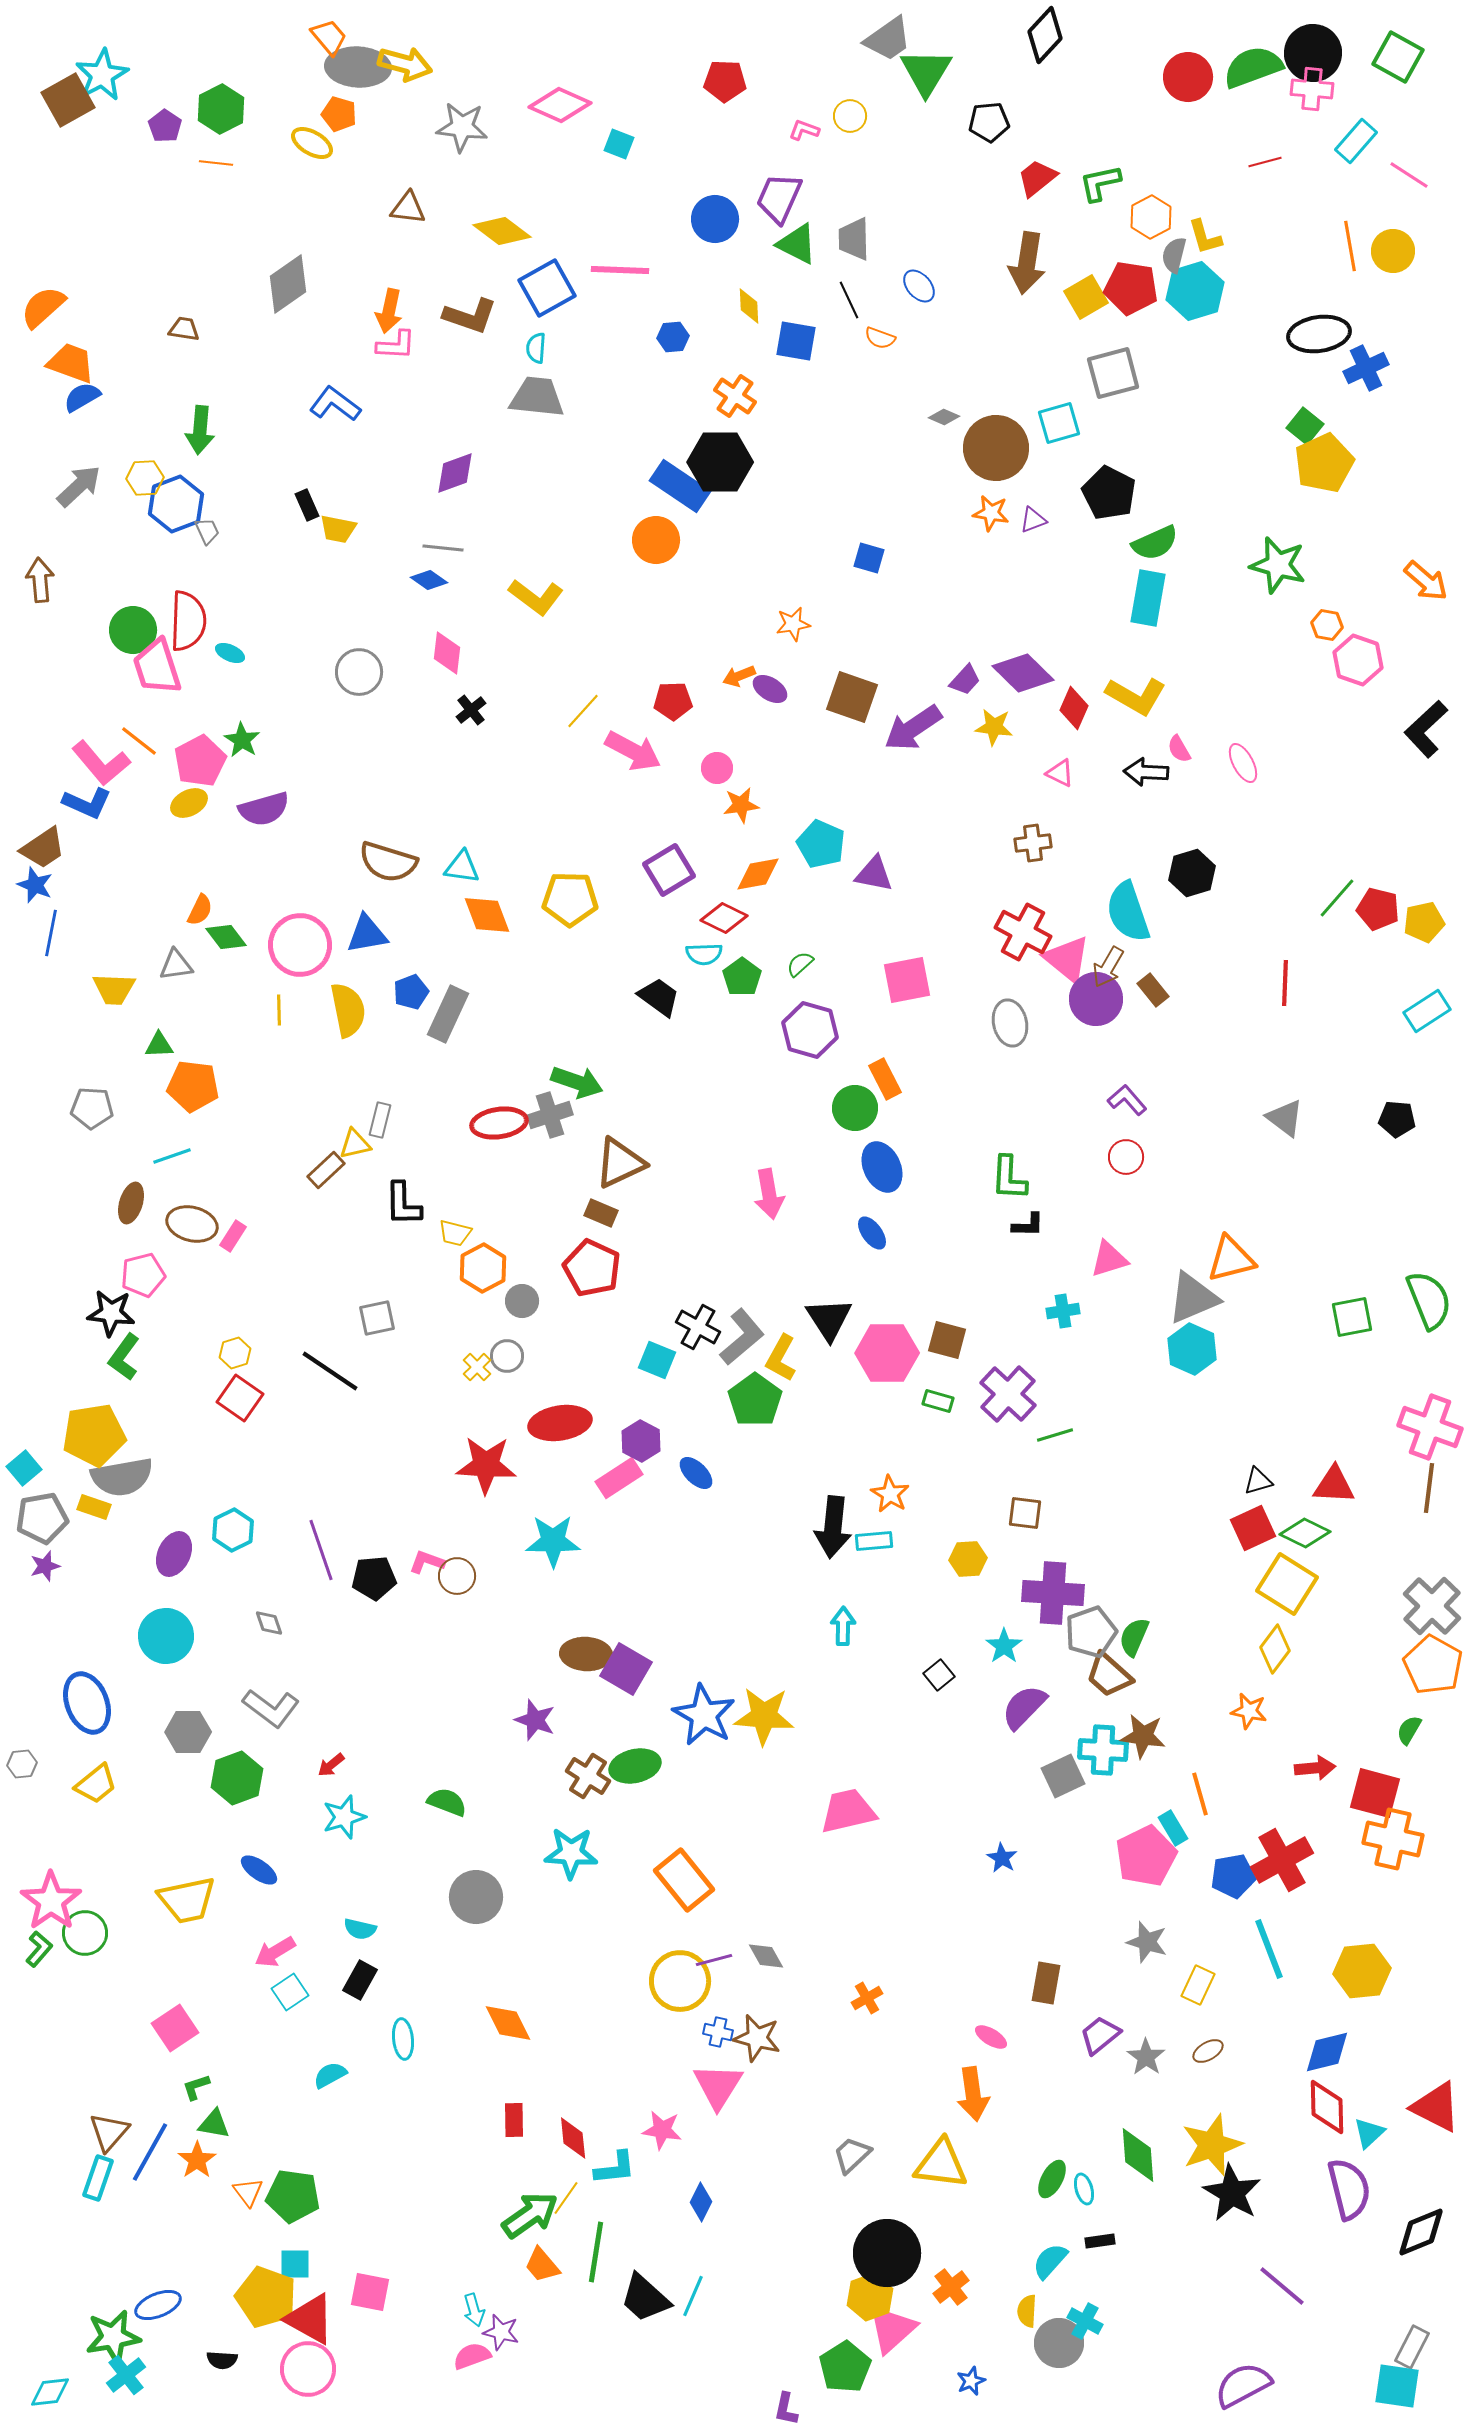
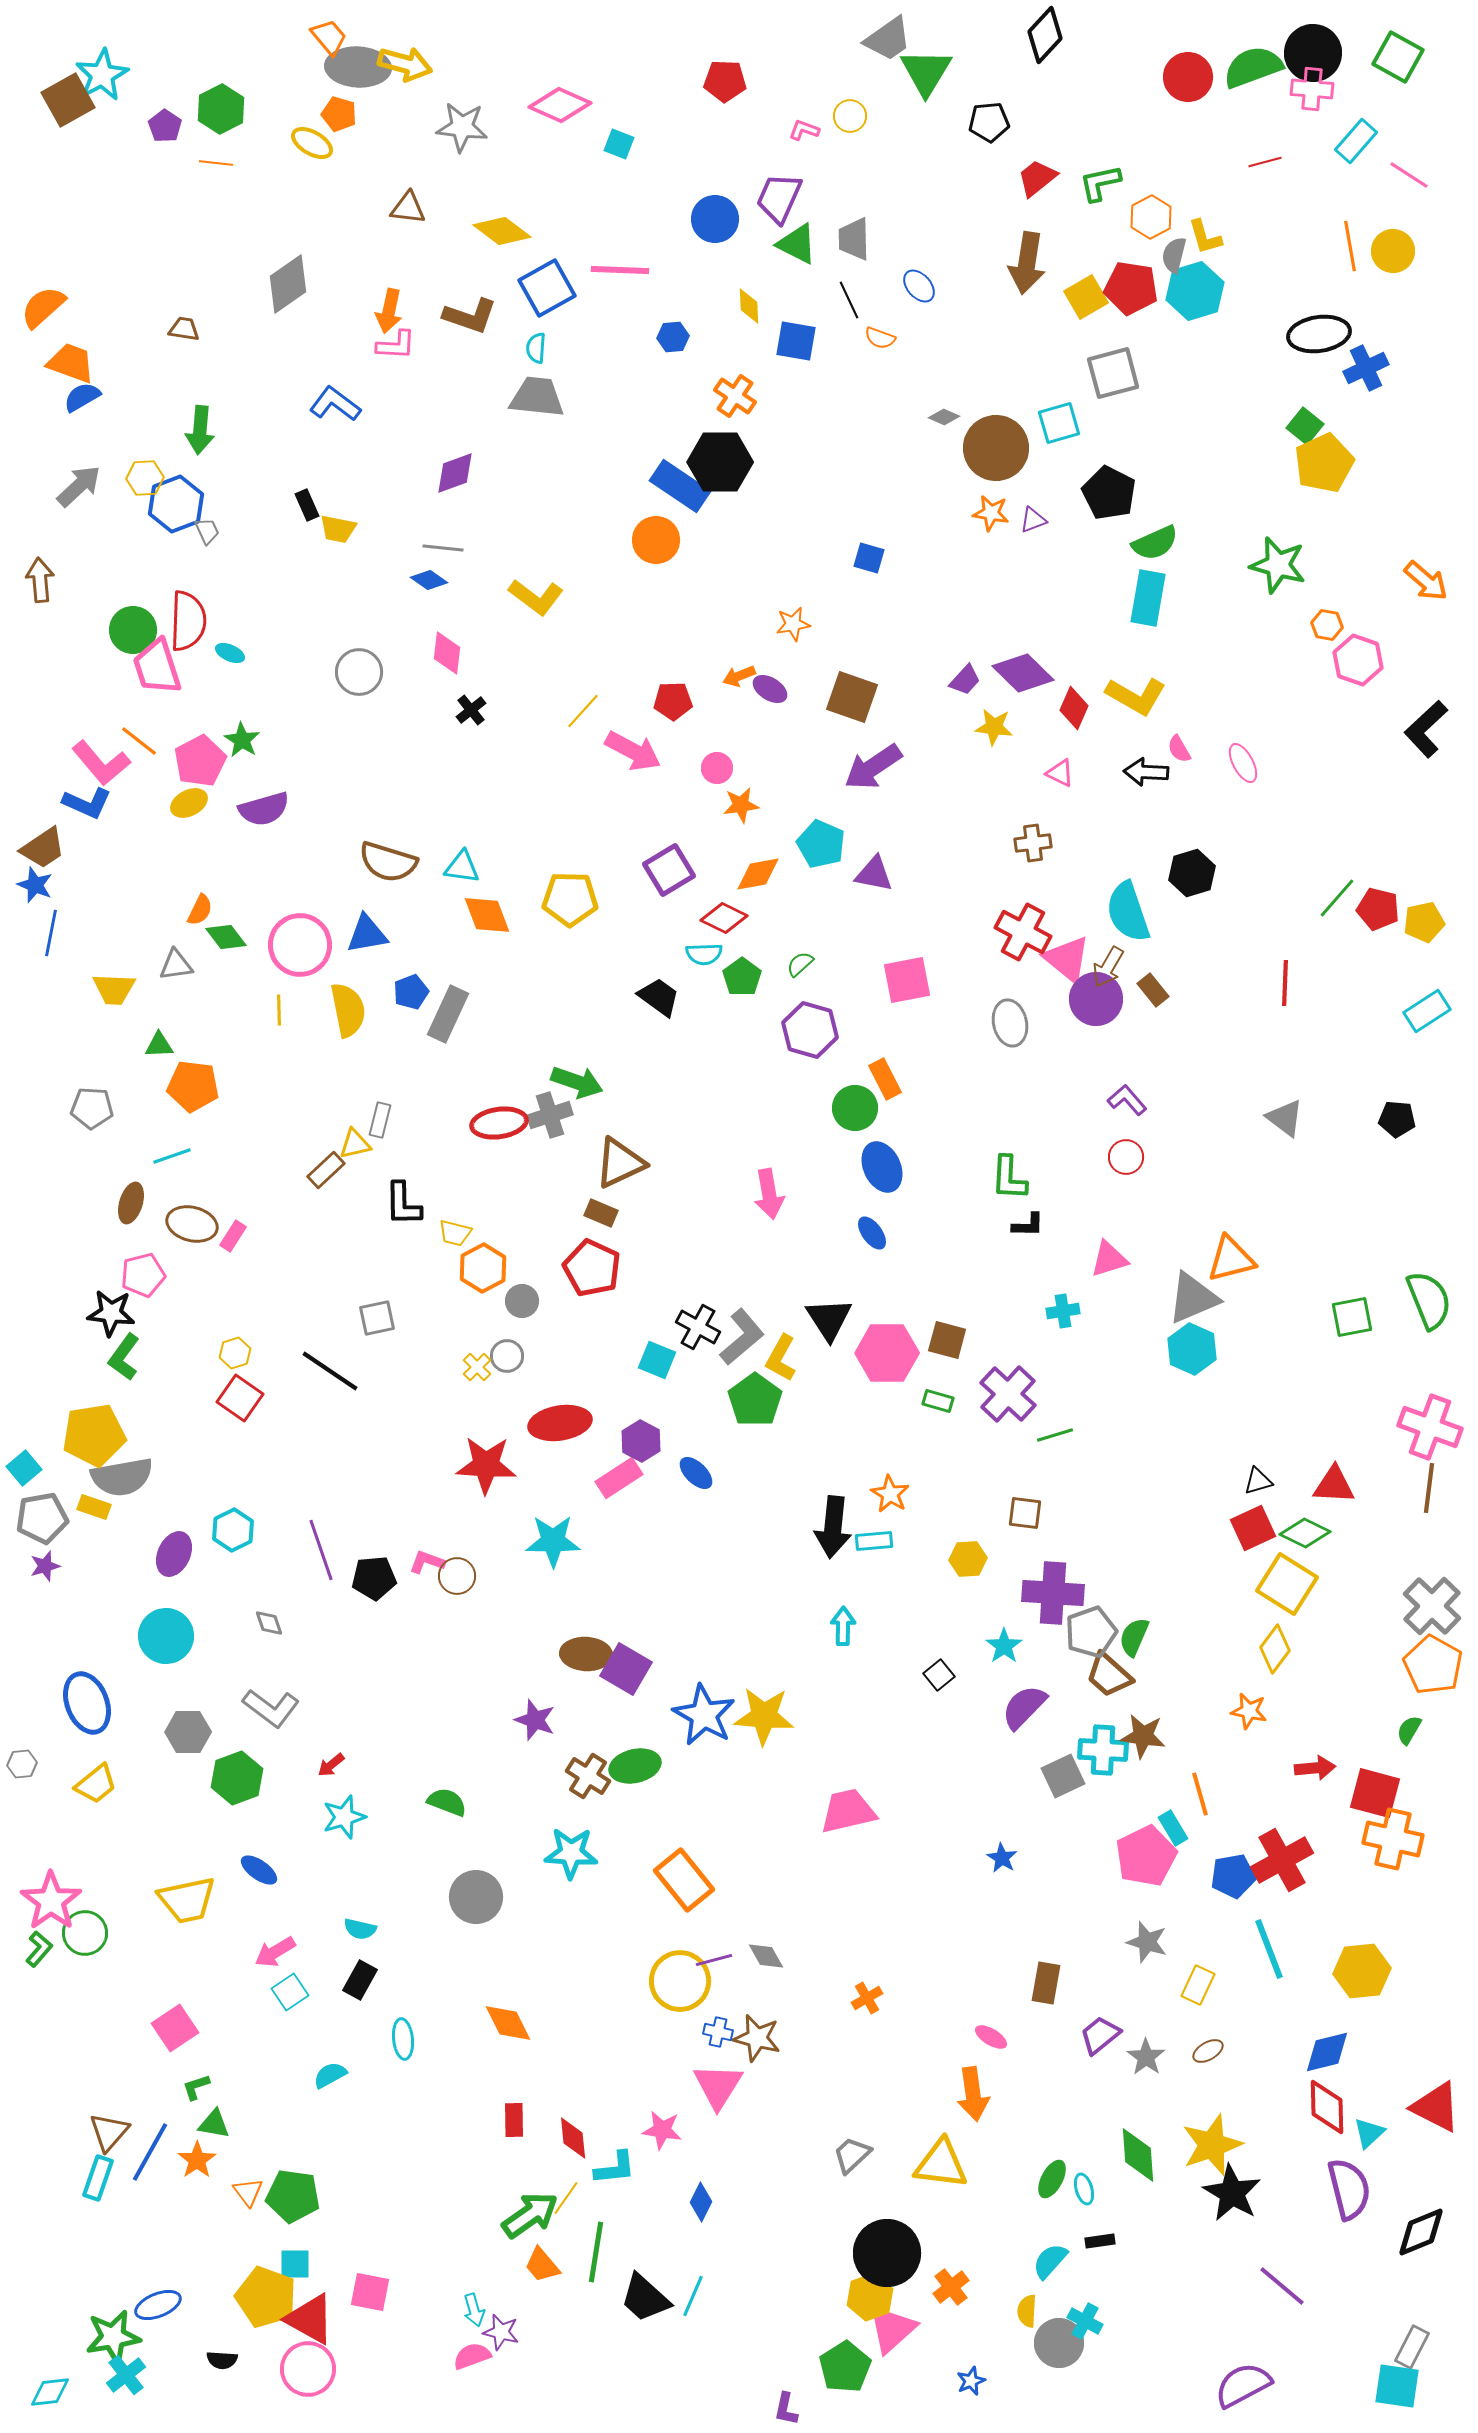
purple arrow at (913, 728): moved 40 px left, 39 px down
